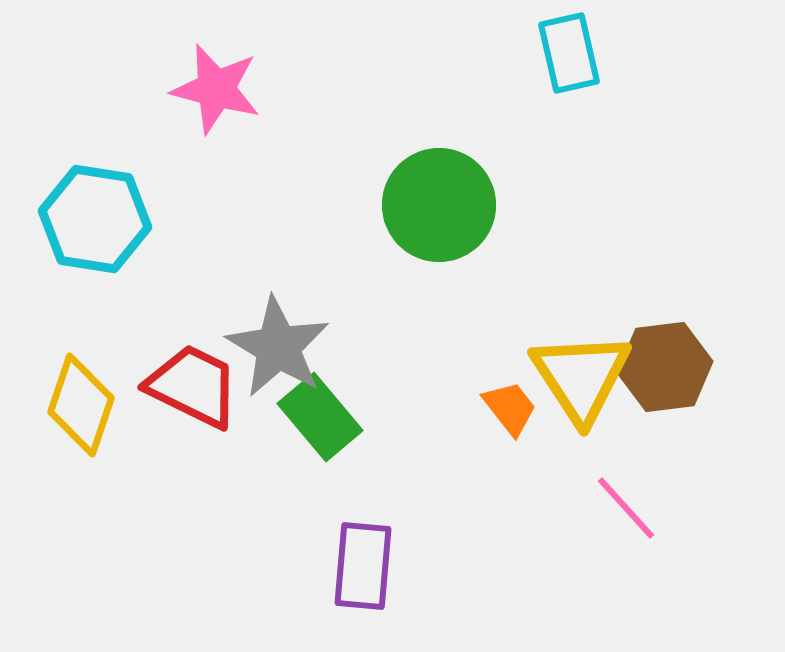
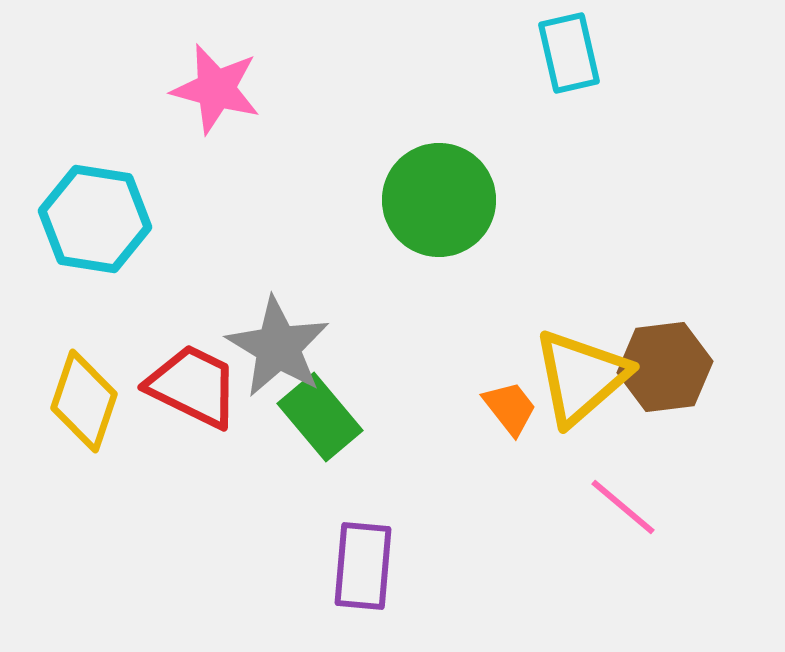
green circle: moved 5 px up
yellow triangle: rotated 22 degrees clockwise
yellow diamond: moved 3 px right, 4 px up
pink line: moved 3 px left, 1 px up; rotated 8 degrees counterclockwise
